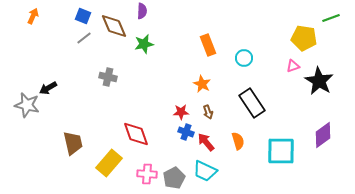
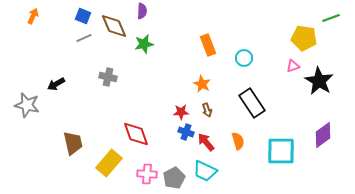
gray line: rotated 14 degrees clockwise
black arrow: moved 8 px right, 4 px up
brown arrow: moved 1 px left, 2 px up
